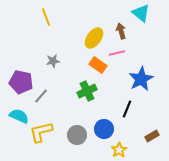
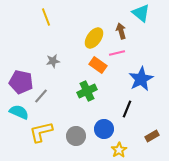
cyan semicircle: moved 4 px up
gray circle: moved 1 px left, 1 px down
